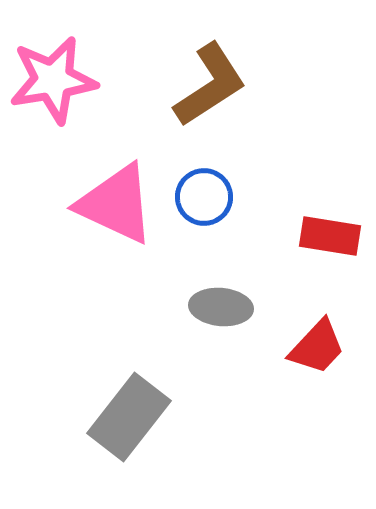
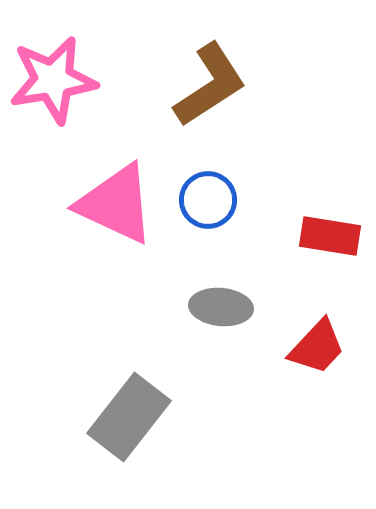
blue circle: moved 4 px right, 3 px down
